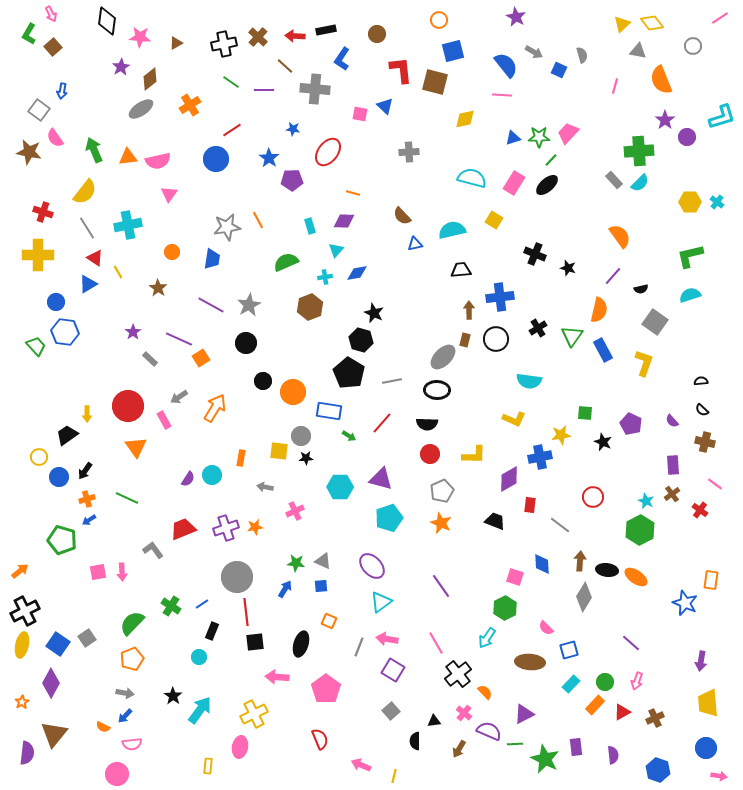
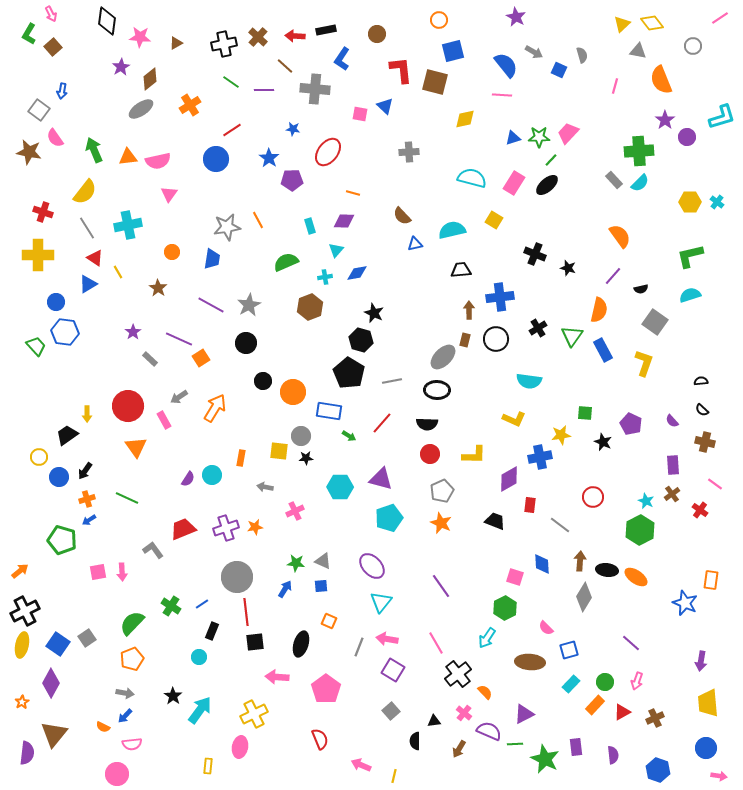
cyan triangle at (381, 602): rotated 15 degrees counterclockwise
